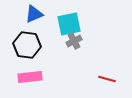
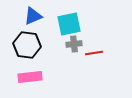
blue triangle: moved 1 px left, 2 px down
gray cross: moved 3 px down; rotated 21 degrees clockwise
red line: moved 13 px left, 26 px up; rotated 24 degrees counterclockwise
